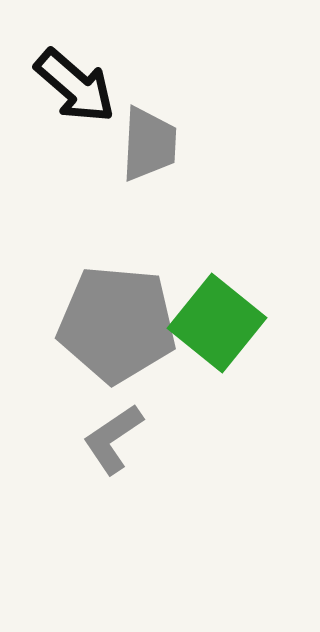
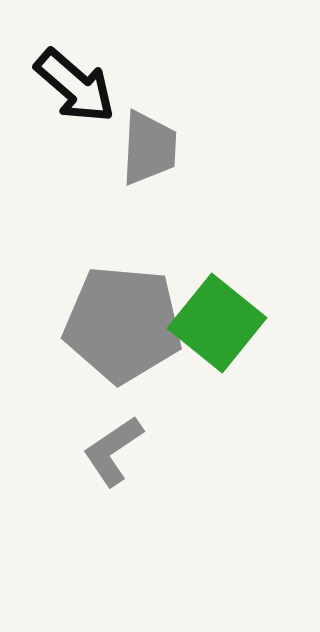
gray trapezoid: moved 4 px down
gray pentagon: moved 6 px right
gray L-shape: moved 12 px down
